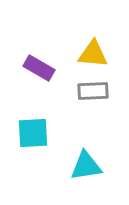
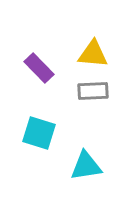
purple rectangle: rotated 16 degrees clockwise
cyan square: moved 6 px right; rotated 20 degrees clockwise
